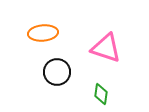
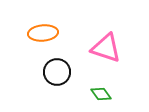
green diamond: rotated 45 degrees counterclockwise
